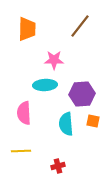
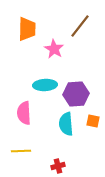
pink star: moved 11 px up; rotated 30 degrees clockwise
purple hexagon: moved 6 px left
